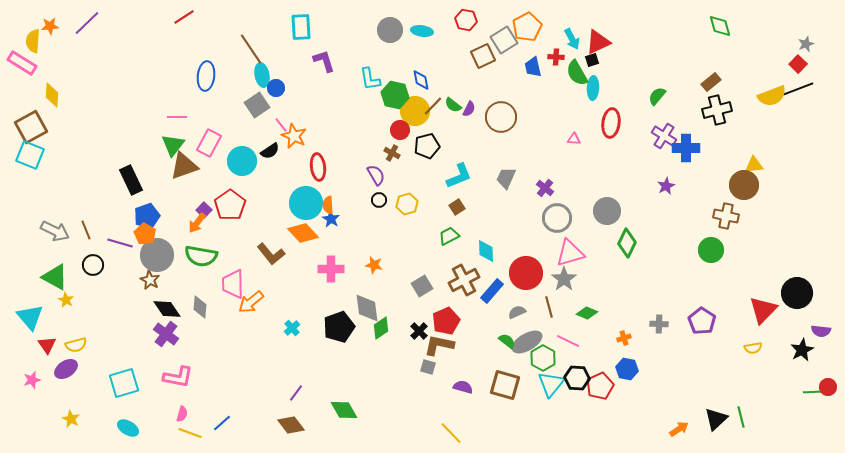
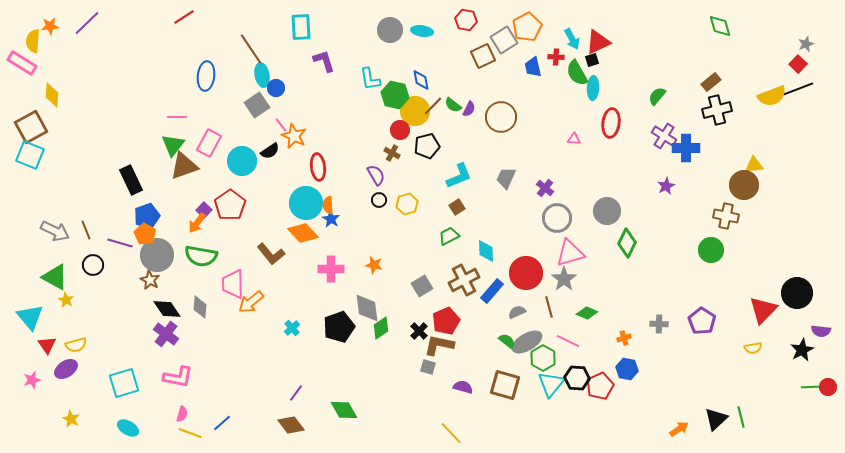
green line at (812, 392): moved 2 px left, 5 px up
